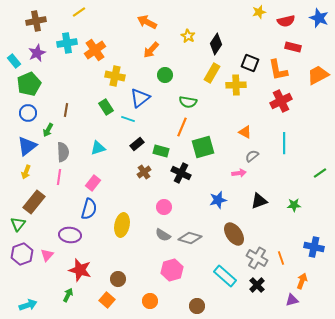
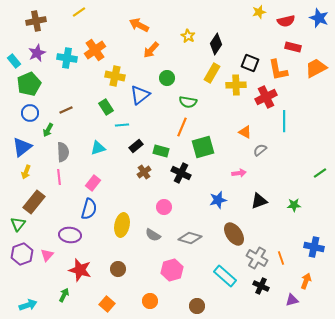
orange arrow at (147, 22): moved 8 px left, 3 px down
cyan cross at (67, 43): moved 15 px down; rotated 18 degrees clockwise
green circle at (165, 75): moved 2 px right, 3 px down
orange trapezoid at (318, 75): moved 2 px left, 7 px up
blue triangle at (140, 98): moved 3 px up
red cross at (281, 101): moved 15 px left, 4 px up
brown line at (66, 110): rotated 56 degrees clockwise
blue circle at (28, 113): moved 2 px right
cyan line at (128, 119): moved 6 px left, 6 px down; rotated 24 degrees counterclockwise
cyan line at (284, 143): moved 22 px up
black rectangle at (137, 144): moved 1 px left, 2 px down
blue triangle at (27, 146): moved 5 px left, 1 px down
gray semicircle at (252, 156): moved 8 px right, 6 px up
pink line at (59, 177): rotated 14 degrees counterclockwise
gray semicircle at (163, 235): moved 10 px left
brown circle at (118, 279): moved 10 px up
orange arrow at (302, 281): moved 4 px right
black cross at (257, 285): moved 4 px right, 1 px down; rotated 21 degrees counterclockwise
green arrow at (68, 295): moved 4 px left
orange square at (107, 300): moved 4 px down
